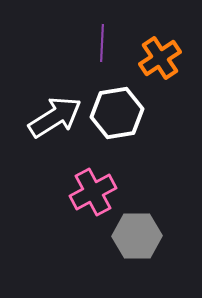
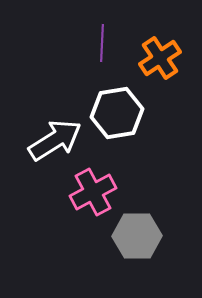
white arrow: moved 23 px down
